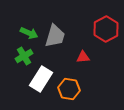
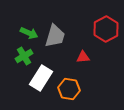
white rectangle: moved 1 px up
